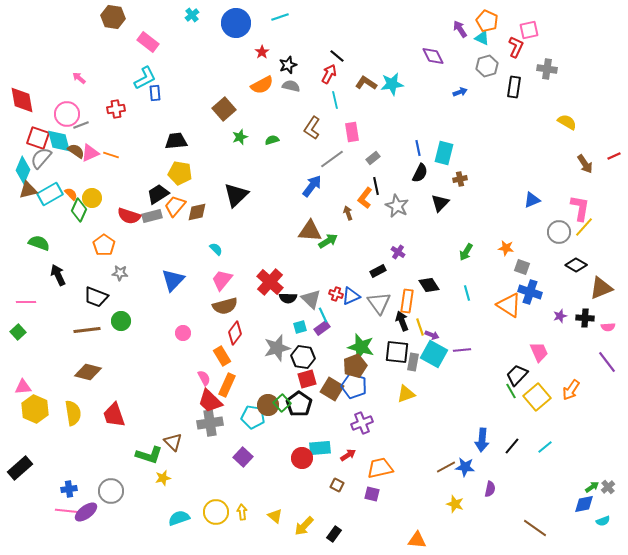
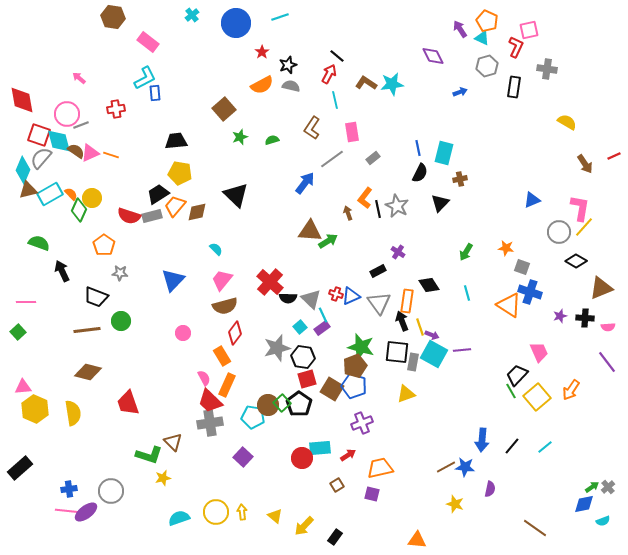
red square at (38, 138): moved 1 px right, 3 px up
blue arrow at (312, 186): moved 7 px left, 3 px up
black line at (376, 186): moved 2 px right, 23 px down
black triangle at (236, 195): rotated 32 degrees counterclockwise
black diamond at (576, 265): moved 4 px up
black arrow at (58, 275): moved 4 px right, 4 px up
cyan square at (300, 327): rotated 24 degrees counterclockwise
red trapezoid at (114, 415): moved 14 px right, 12 px up
brown square at (337, 485): rotated 32 degrees clockwise
black rectangle at (334, 534): moved 1 px right, 3 px down
